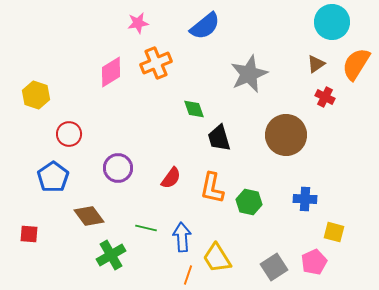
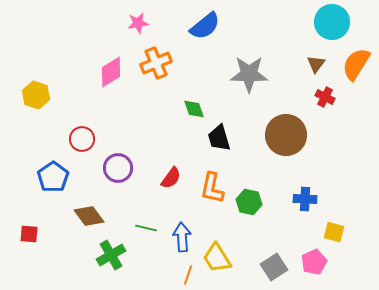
brown triangle: rotated 18 degrees counterclockwise
gray star: rotated 24 degrees clockwise
red circle: moved 13 px right, 5 px down
